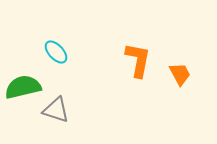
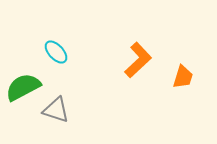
orange L-shape: rotated 36 degrees clockwise
orange trapezoid: moved 3 px right, 3 px down; rotated 45 degrees clockwise
green semicircle: rotated 15 degrees counterclockwise
